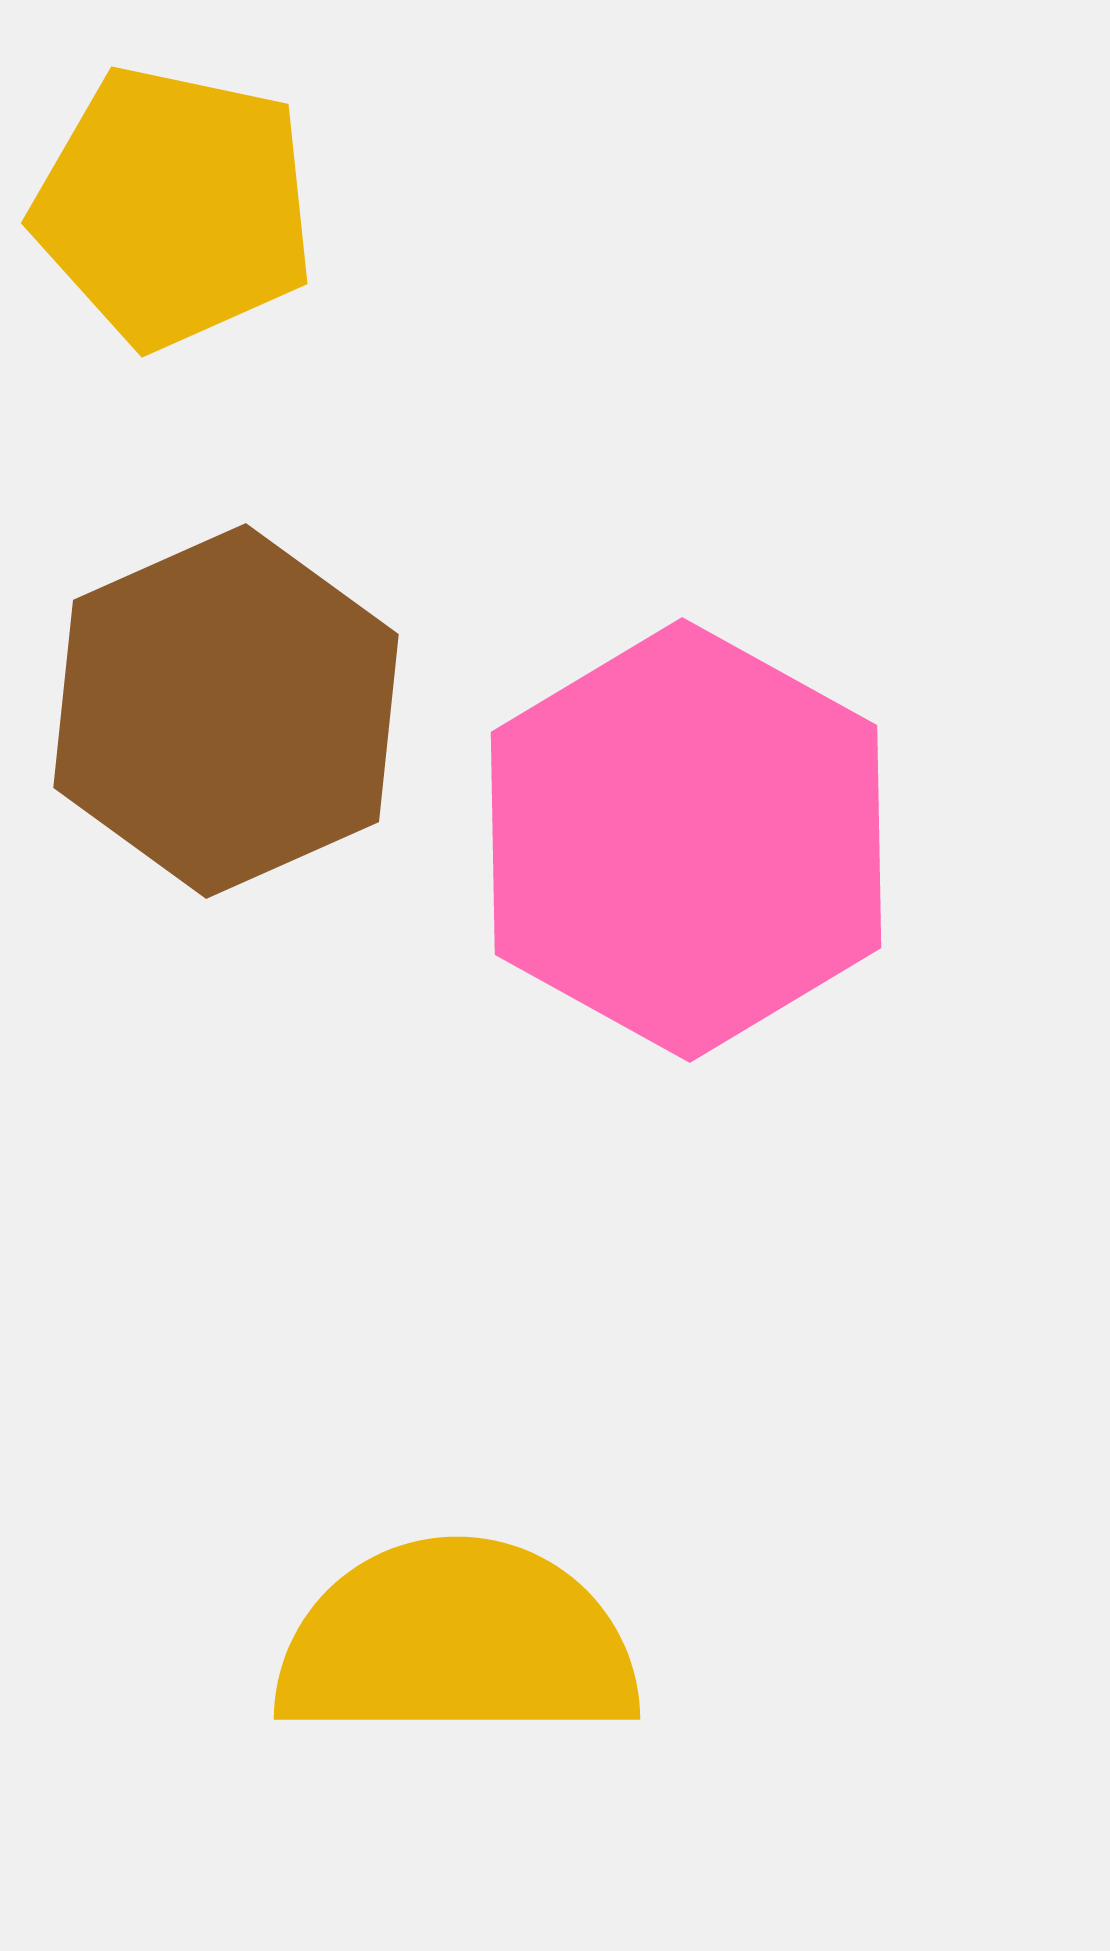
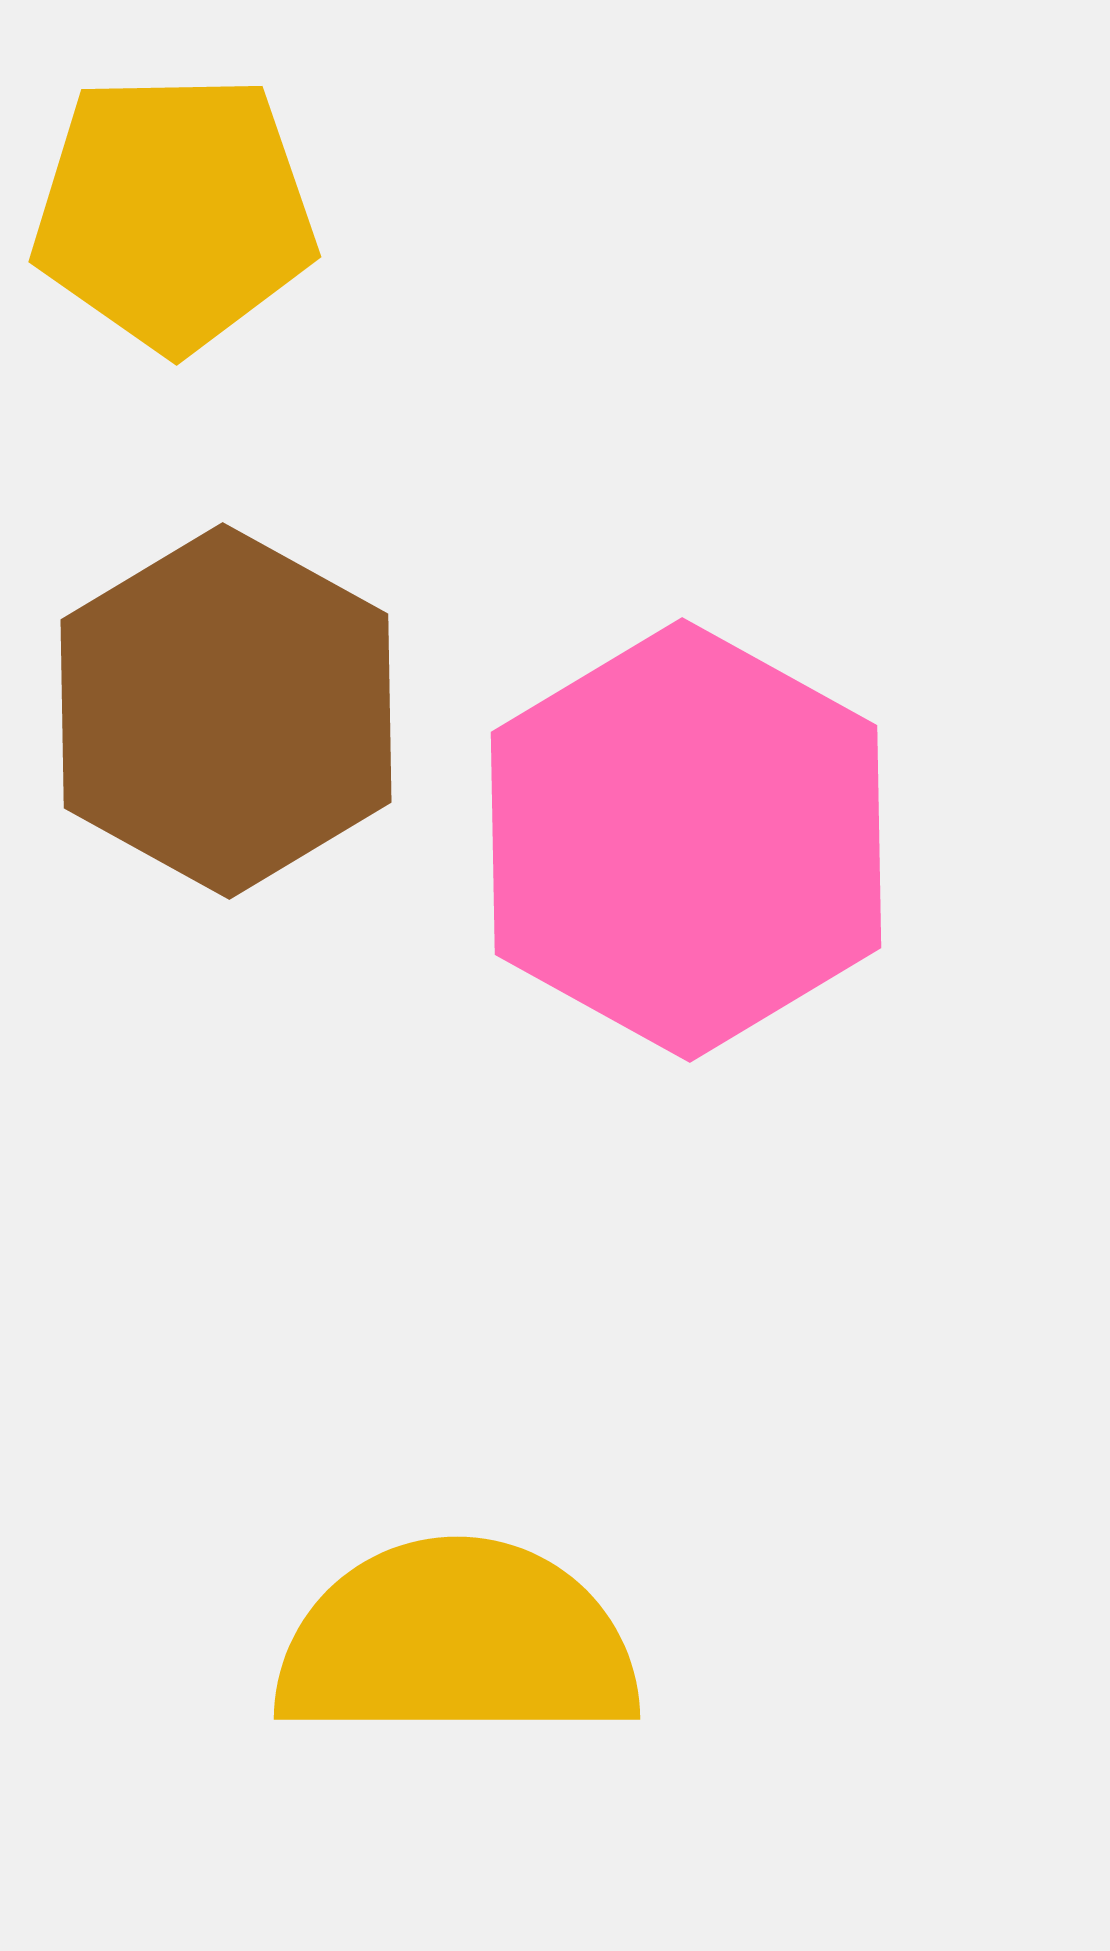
yellow pentagon: moved 5 px down; rotated 13 degrees counterclockwise
brown hexagon: rotated 7 degrees counterclockwise
